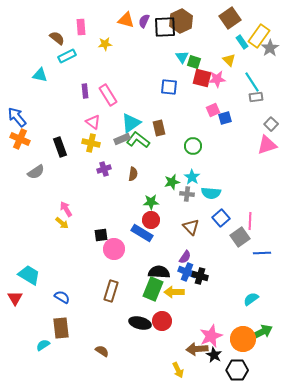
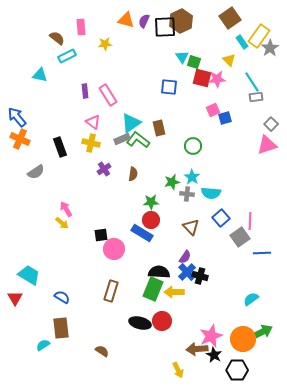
purple cross at (104, 169): rotated 16 degrees counterclockwise
blue cross at (187, 272): rotated 24 degrees clockwise
